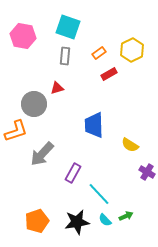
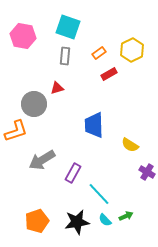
gray arrow: moved 6 px down; rotated 16 degrees clockwise
